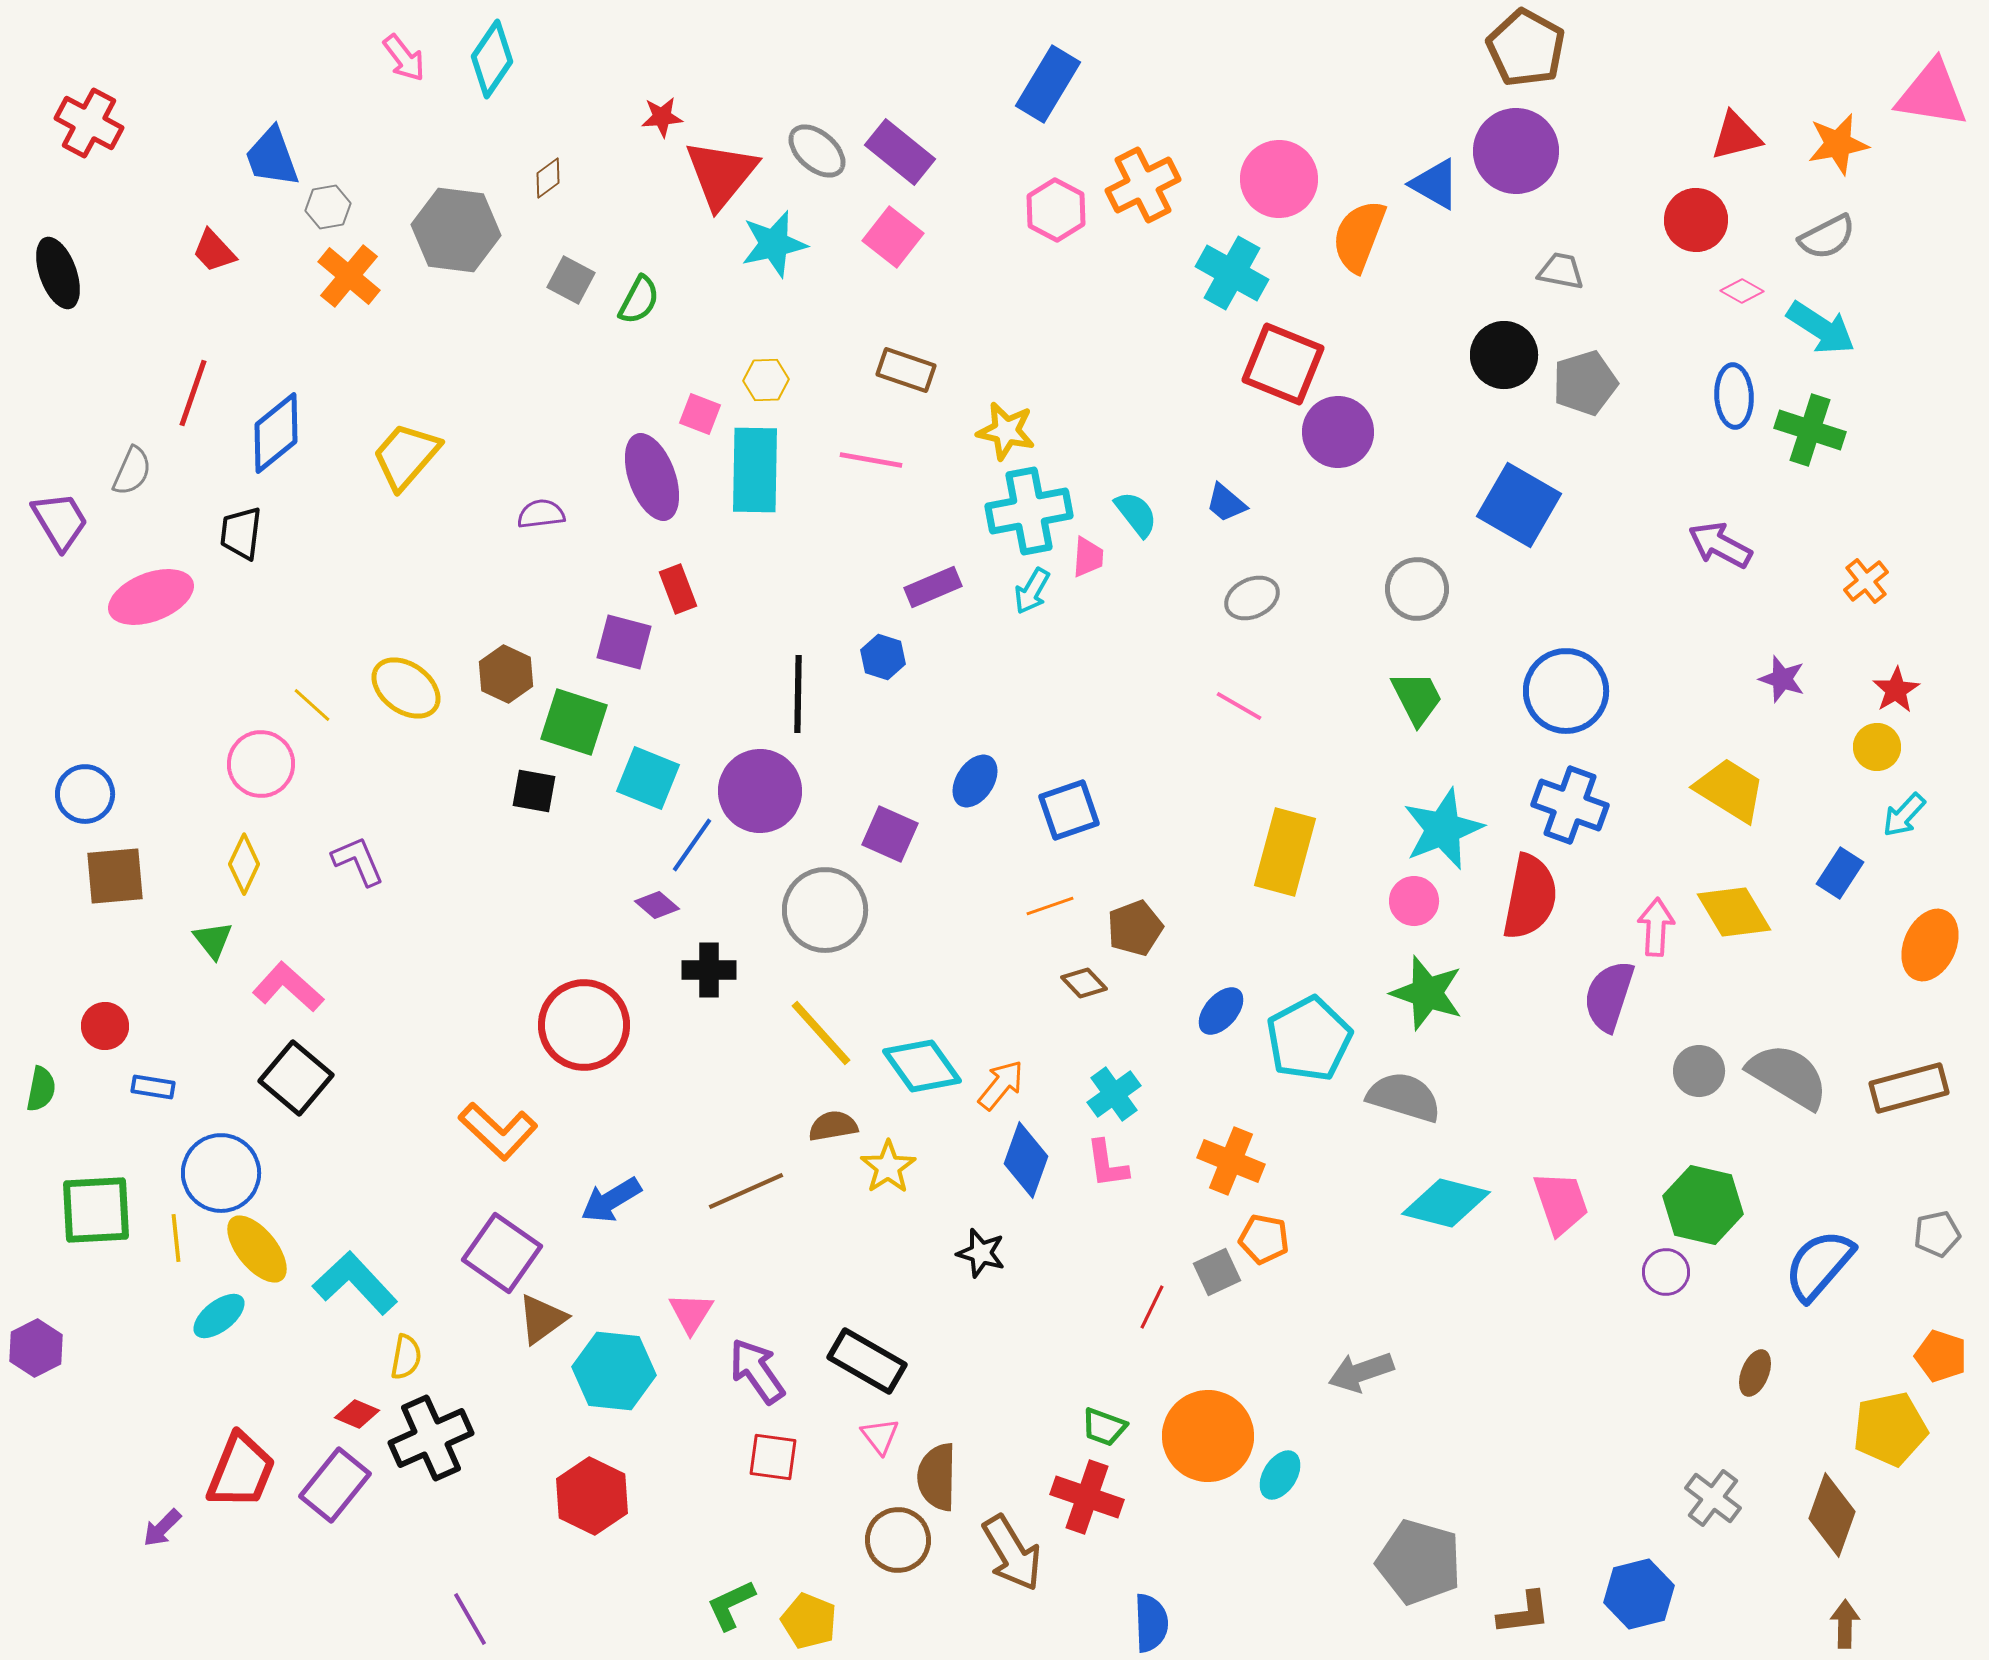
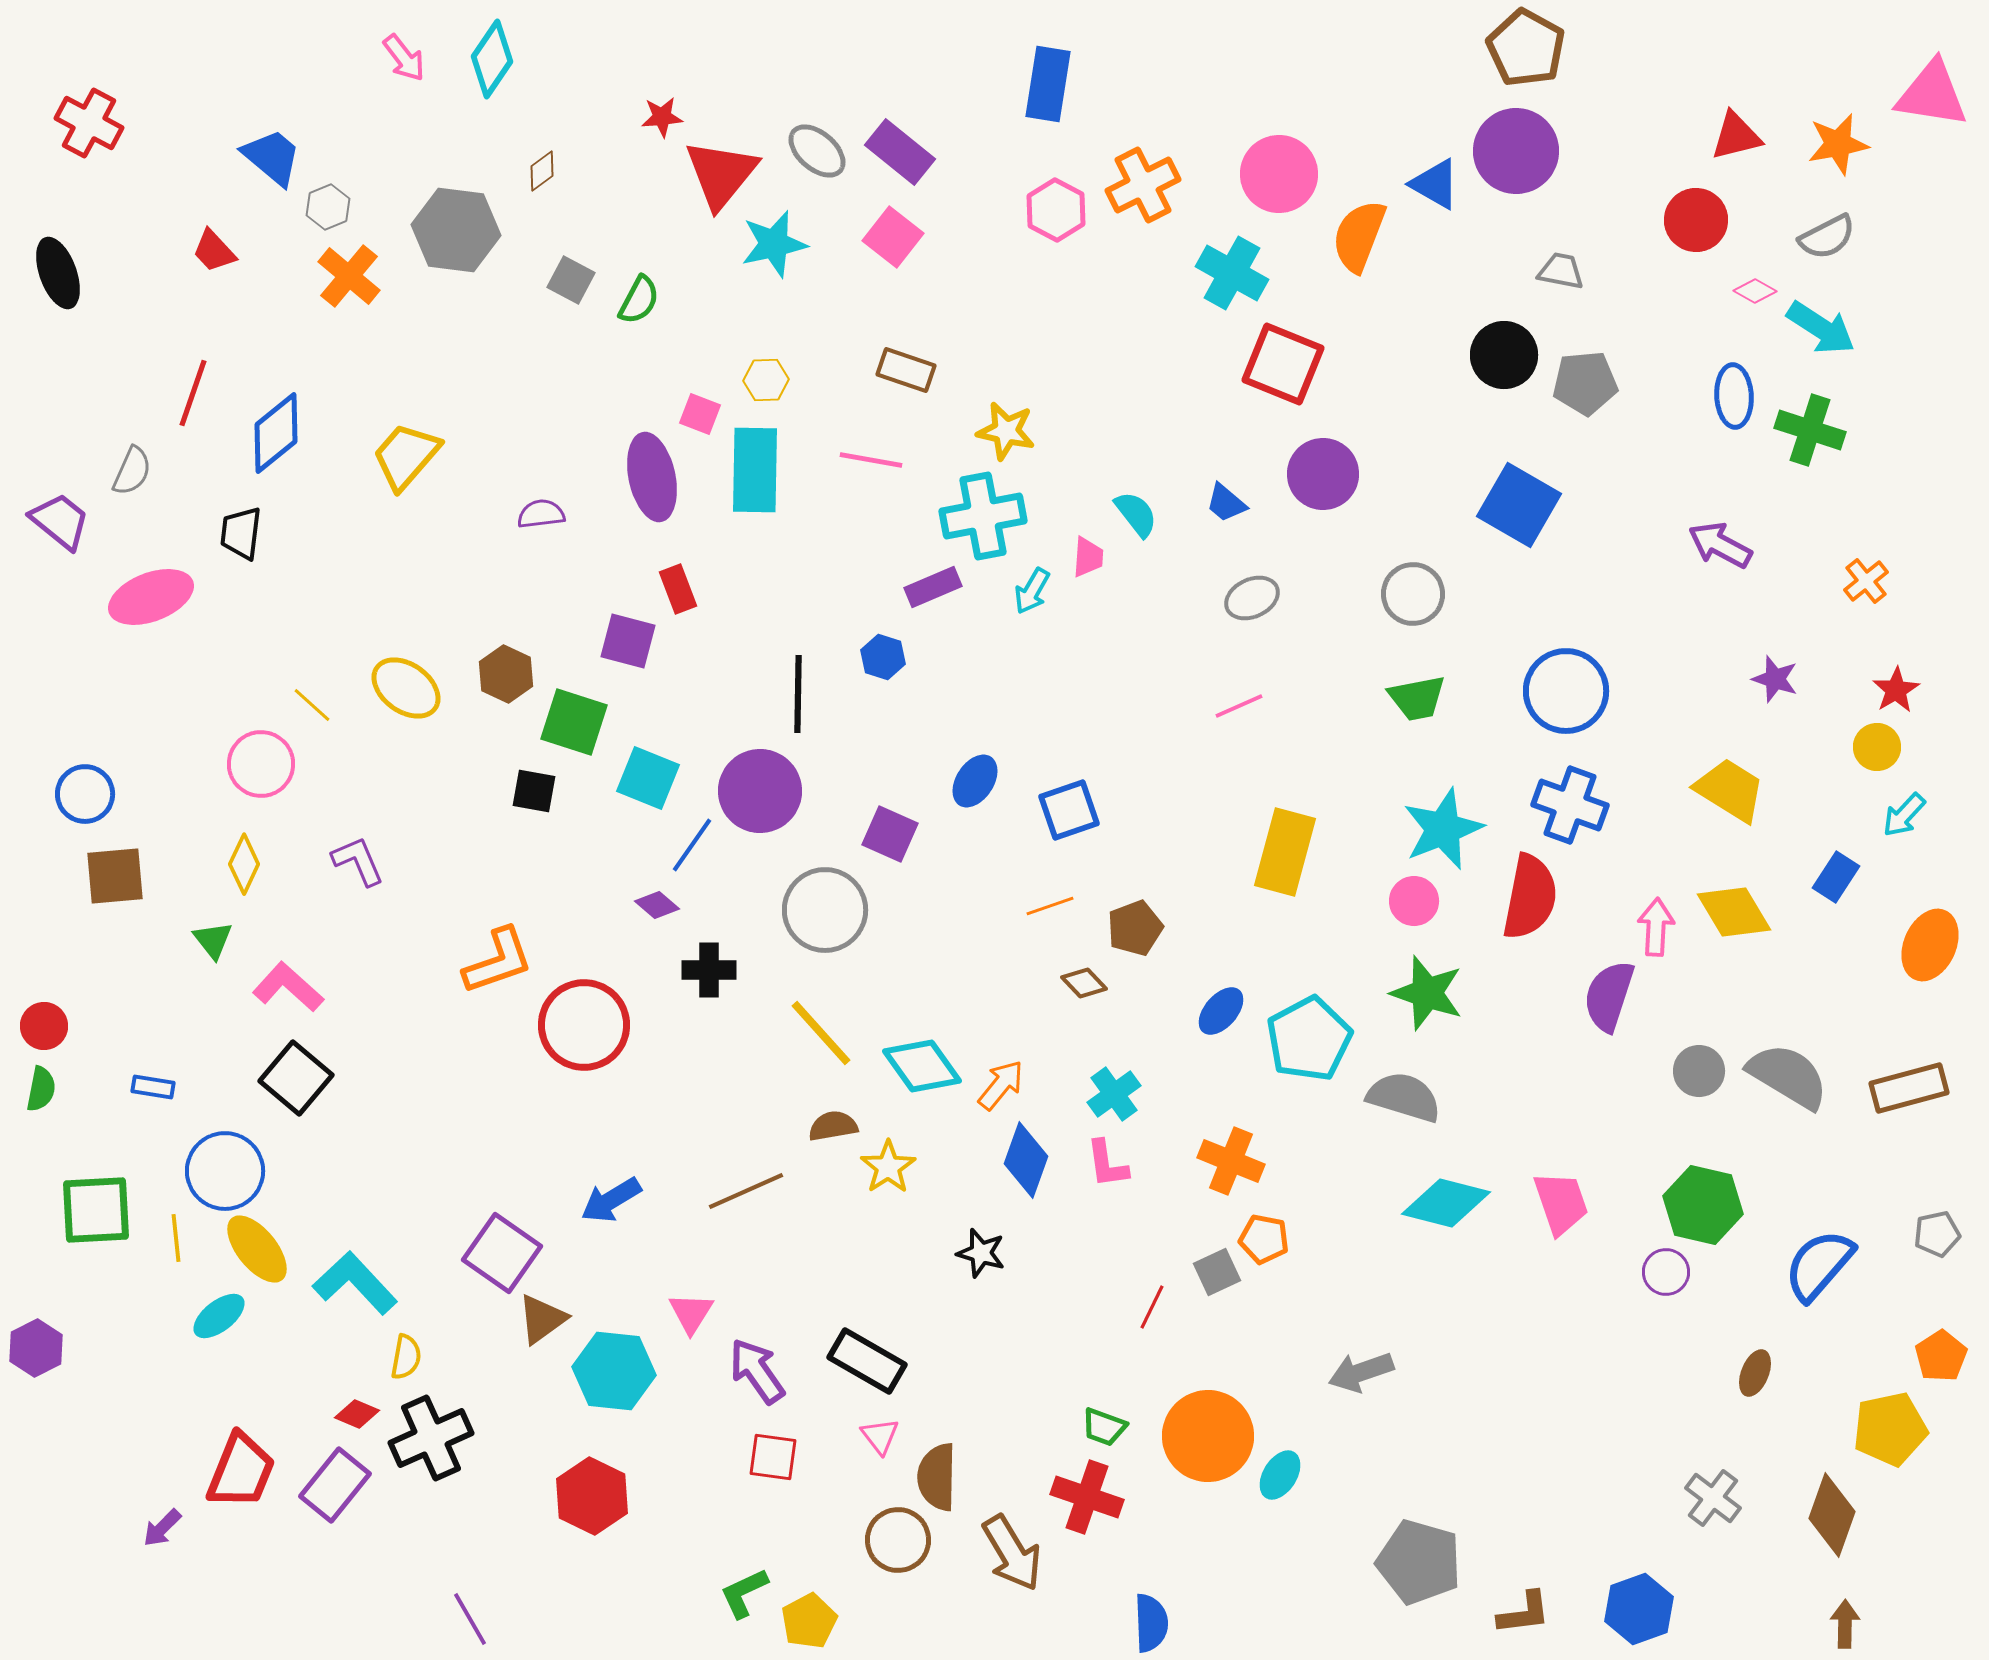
blue rectangle at (1048, 84): rotated 22 degrees counterclockwise
blue trapezoid at (272, 157): rotated 150 degrees clockwise
brown diamond at (548, 178): moved 6 px left, 7 px up
pink circle at (1279, 179): moved 5 px up
gray hexagon at (328, 207): rotated 12 degrees counterclockwise
pink diamond at (1742, 291): moved 13 px right
gray pentagon at (1585, 383): rotated 12 degrees clockwise
purple circle at (1338, 432): moved 15 px left, 42 px down
purple ellipse at (652, 477): rotated 8 degrees clockwise
cyan cross at (1029, 511): moved 46 px left, 5 px down
purple trapezoid at (60, 521): rotated 20 degrees counterclockwise
gray circle at (1417, 589): moved 4 px left, 5 px down
purple square at (624, 642): moved 4 px right, 1 px up
purple star at (1782, 679): moved 7 px left
green trapezoid at (1417, 698): rotated 106 degrees clockwise
pink line at (1239, 706): rotated 54 degrees counterclockwise
blue rectangle at (1840, 873): moved 4 px left, 4 px down
red circle at (105, 1026): moved 61 px left
orange L-shape at (498, 1131): moved 170 px up; rotated 62 degrees counterclockwise
blue circle at (221, 1173): moved 4 px right, 2 px up
orange pentagon at (1941, 1356): rotated 21 degrees clockwise
blue hexagon at (1639, 1594): moved 15 px down; rotated 6 degrees counterclockwise
green L-shape at (731, 1605): moved 13 px right, 12 px up
yellow pentagon at (809, 1621): rotated 22 degrees clockwise
